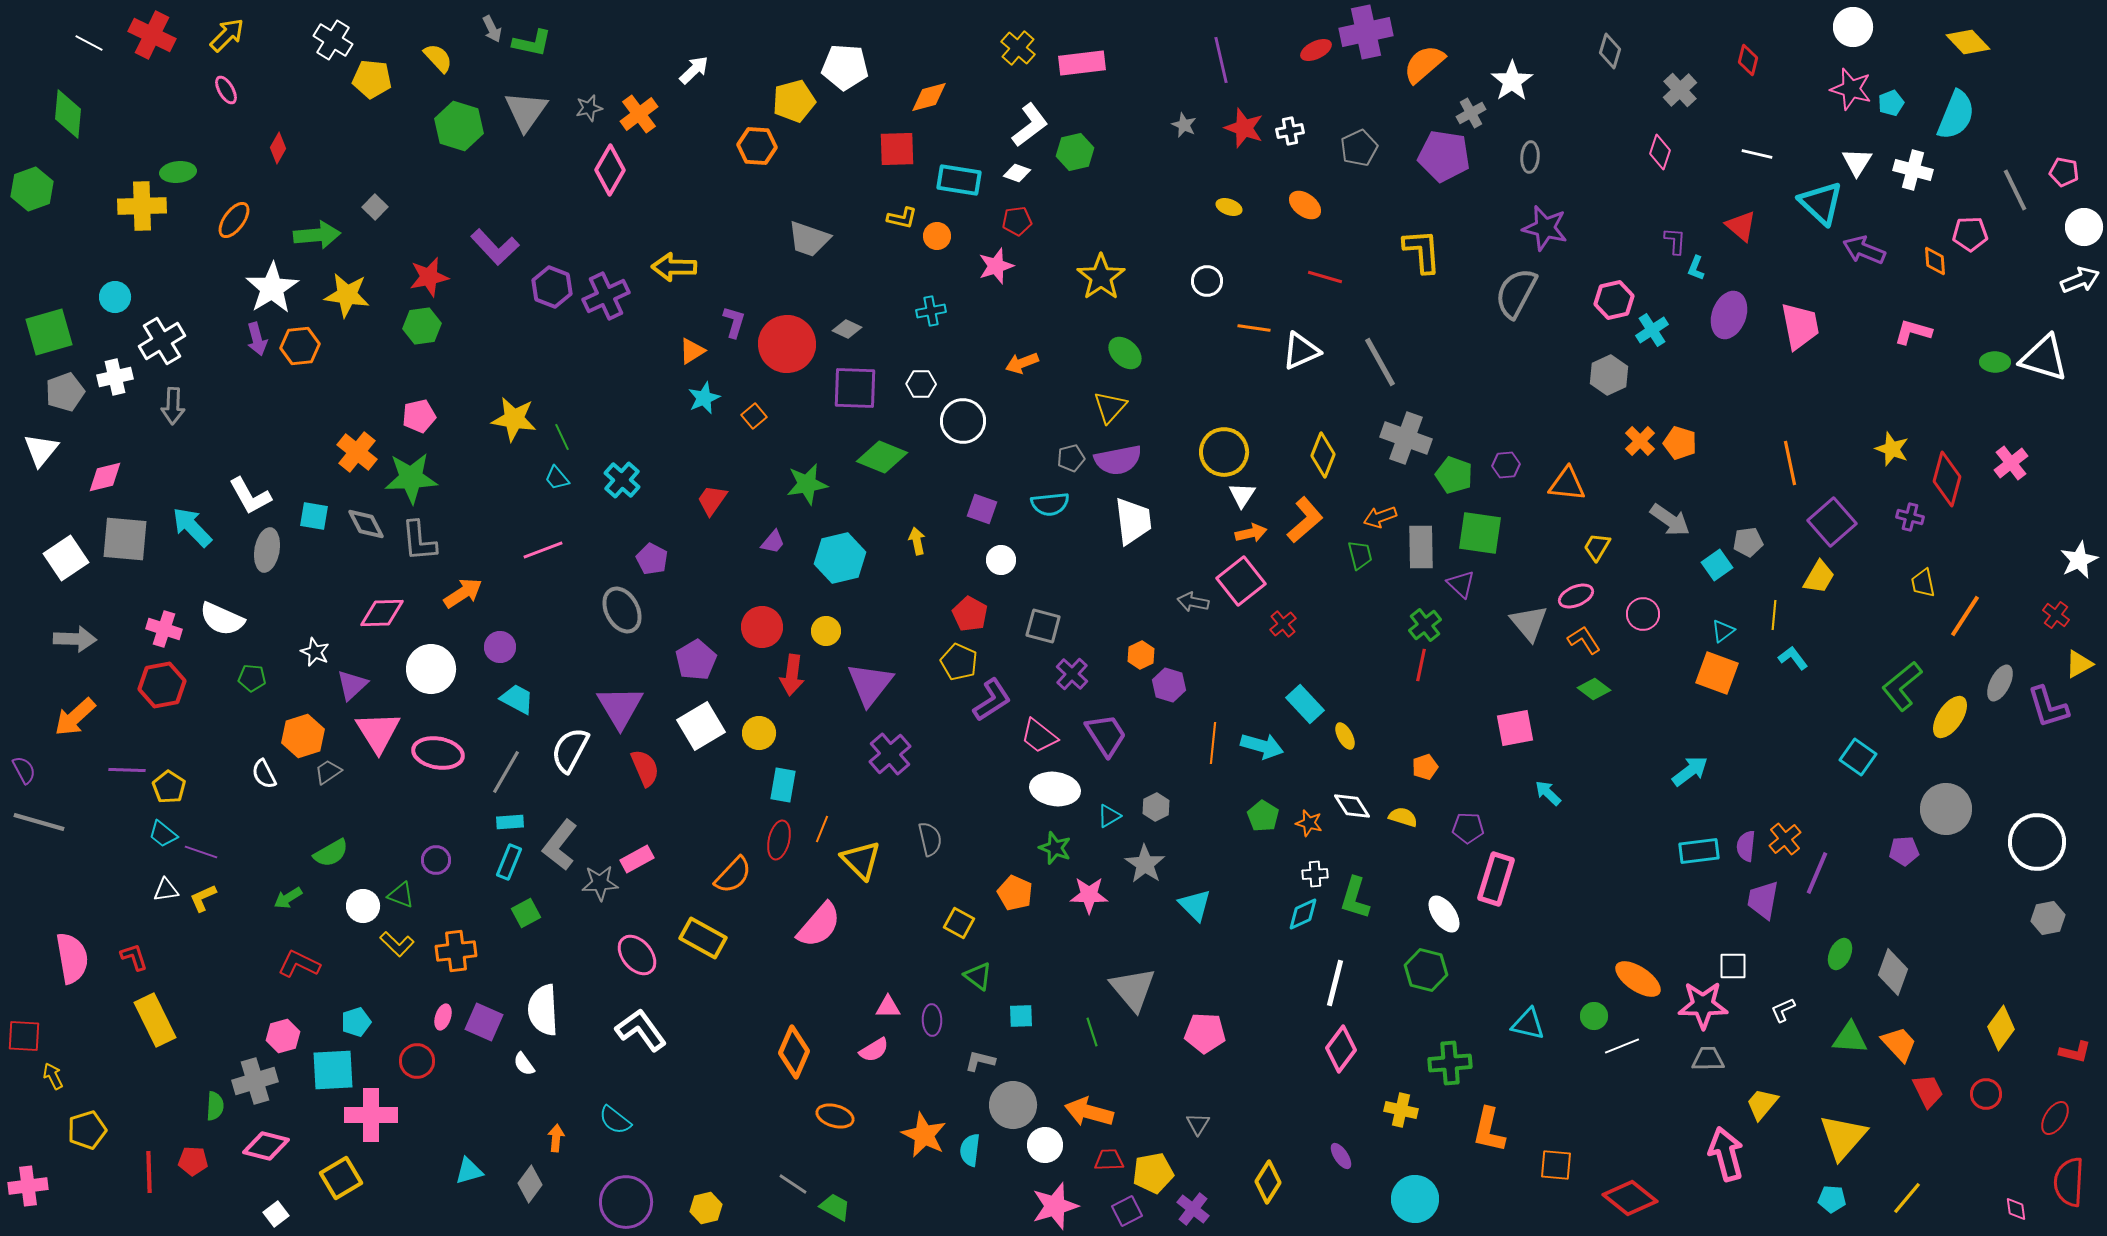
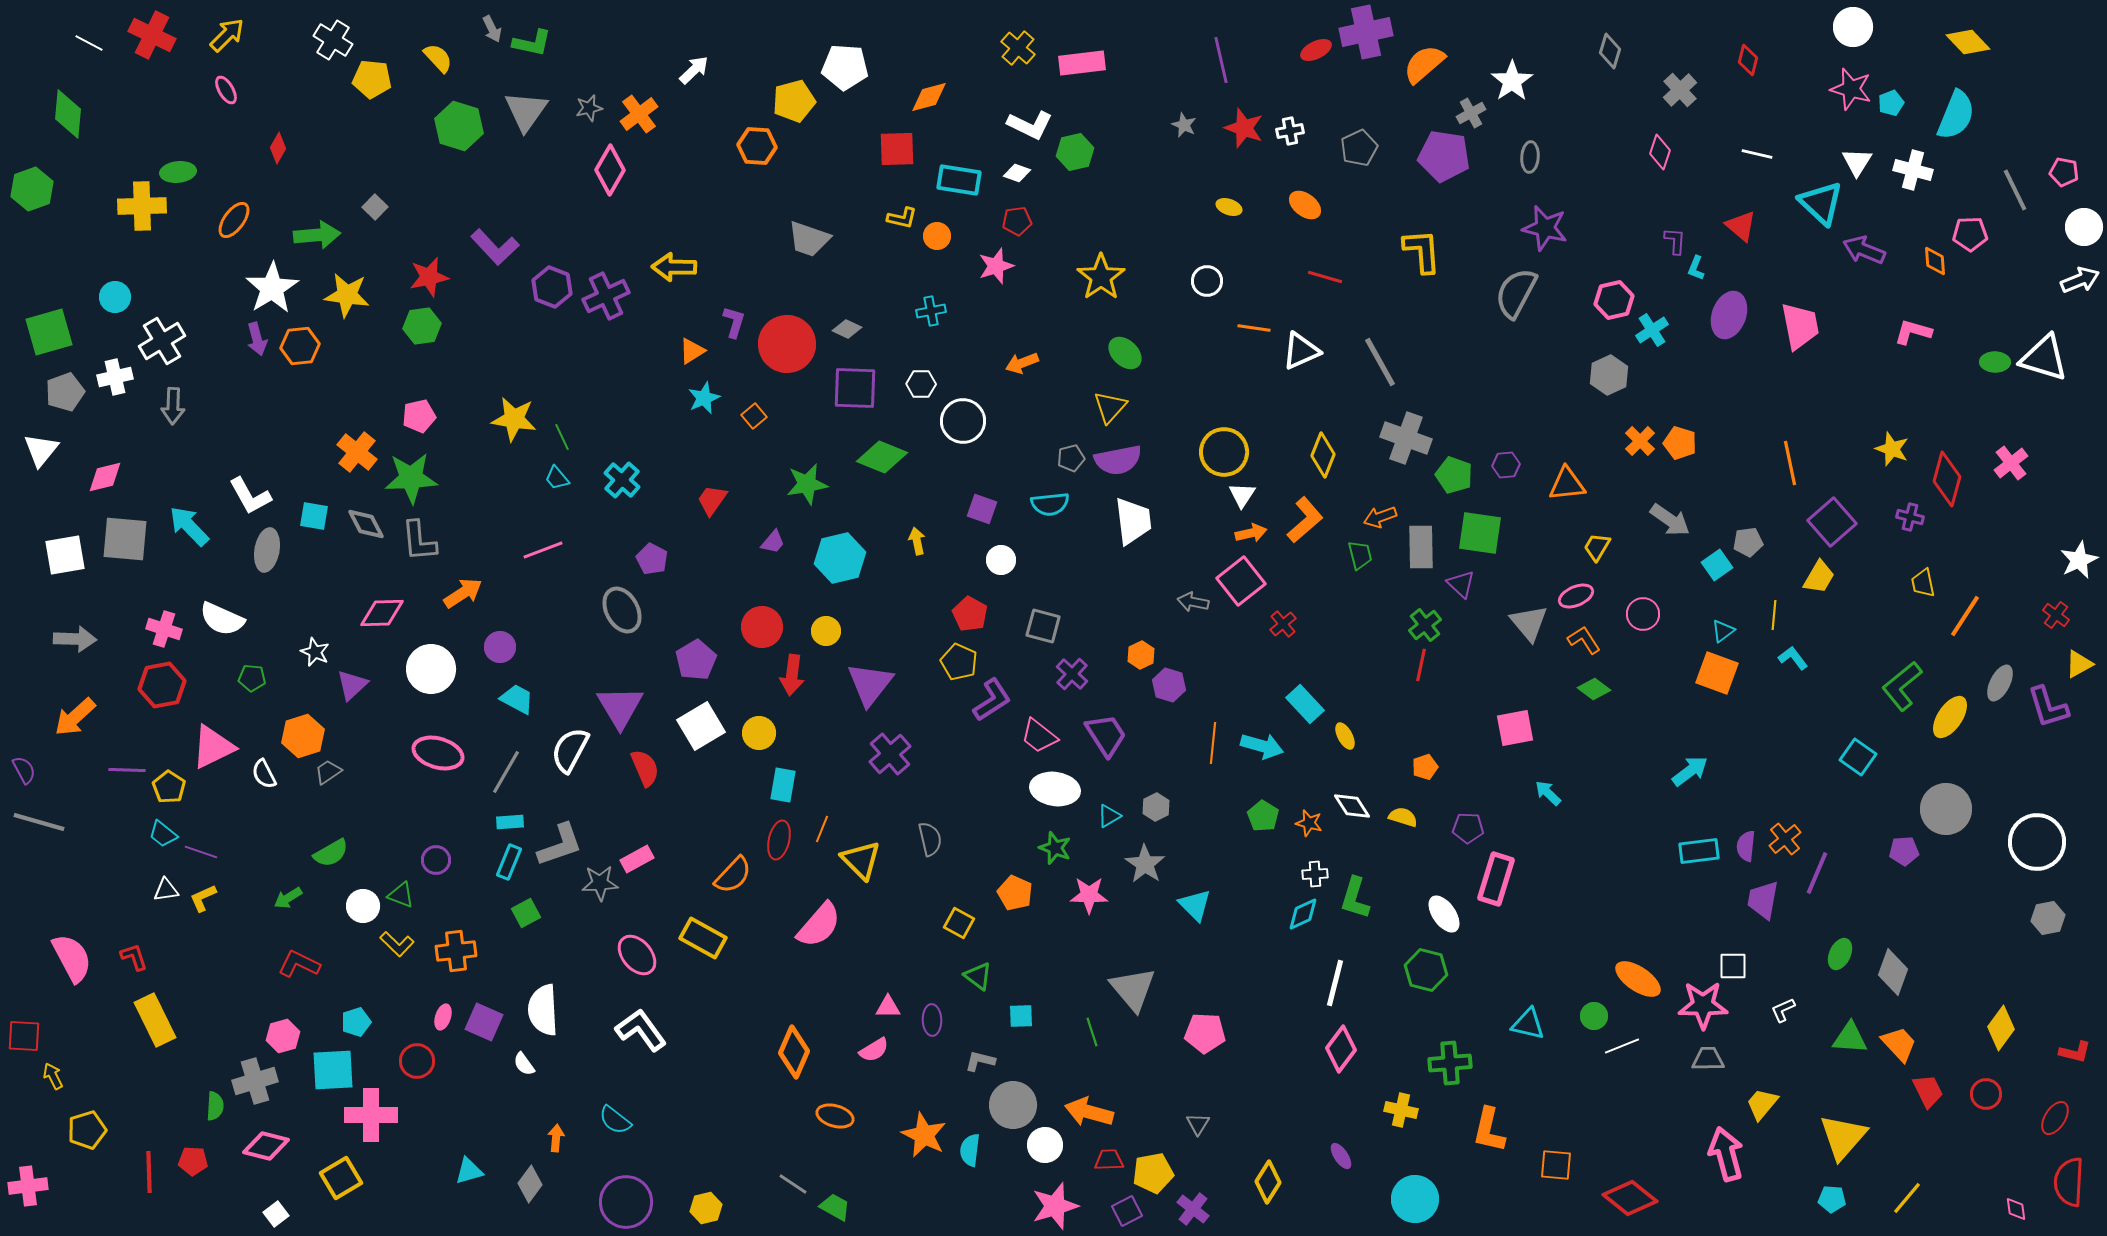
white L-shape at (1030, 125): rotated 63 degrees clockwise
orange triangle at (1567, 484): rotated 12 degrees counterclockwise
cyan arrow at (192, 527): moved 3 px left, 1 px up
white square at (66, 558): moved 1 px left, 3 px up; rotated 24 degrees clockwise
pink triangle at (378, 732): moved 165 px left, 15 px down; rotated 36 degrees clockwise
pink ellipse at (438, 753): rotated 6 degrees clockwise
gray L-shape at (560, 845): rotated 147 degrees counterclockwise
pink semicircle at (72, 958): rotated 18 degrees counterclockwise
